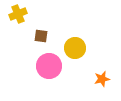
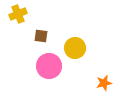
orange star: moved 2 px right, 4 px down
